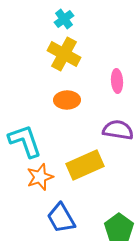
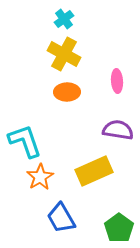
orange ellipse: moved 8 px up
yellow rectangle: moved 9 px right, 6 px down
orange star: rotated 12 degrees counterclockwise
